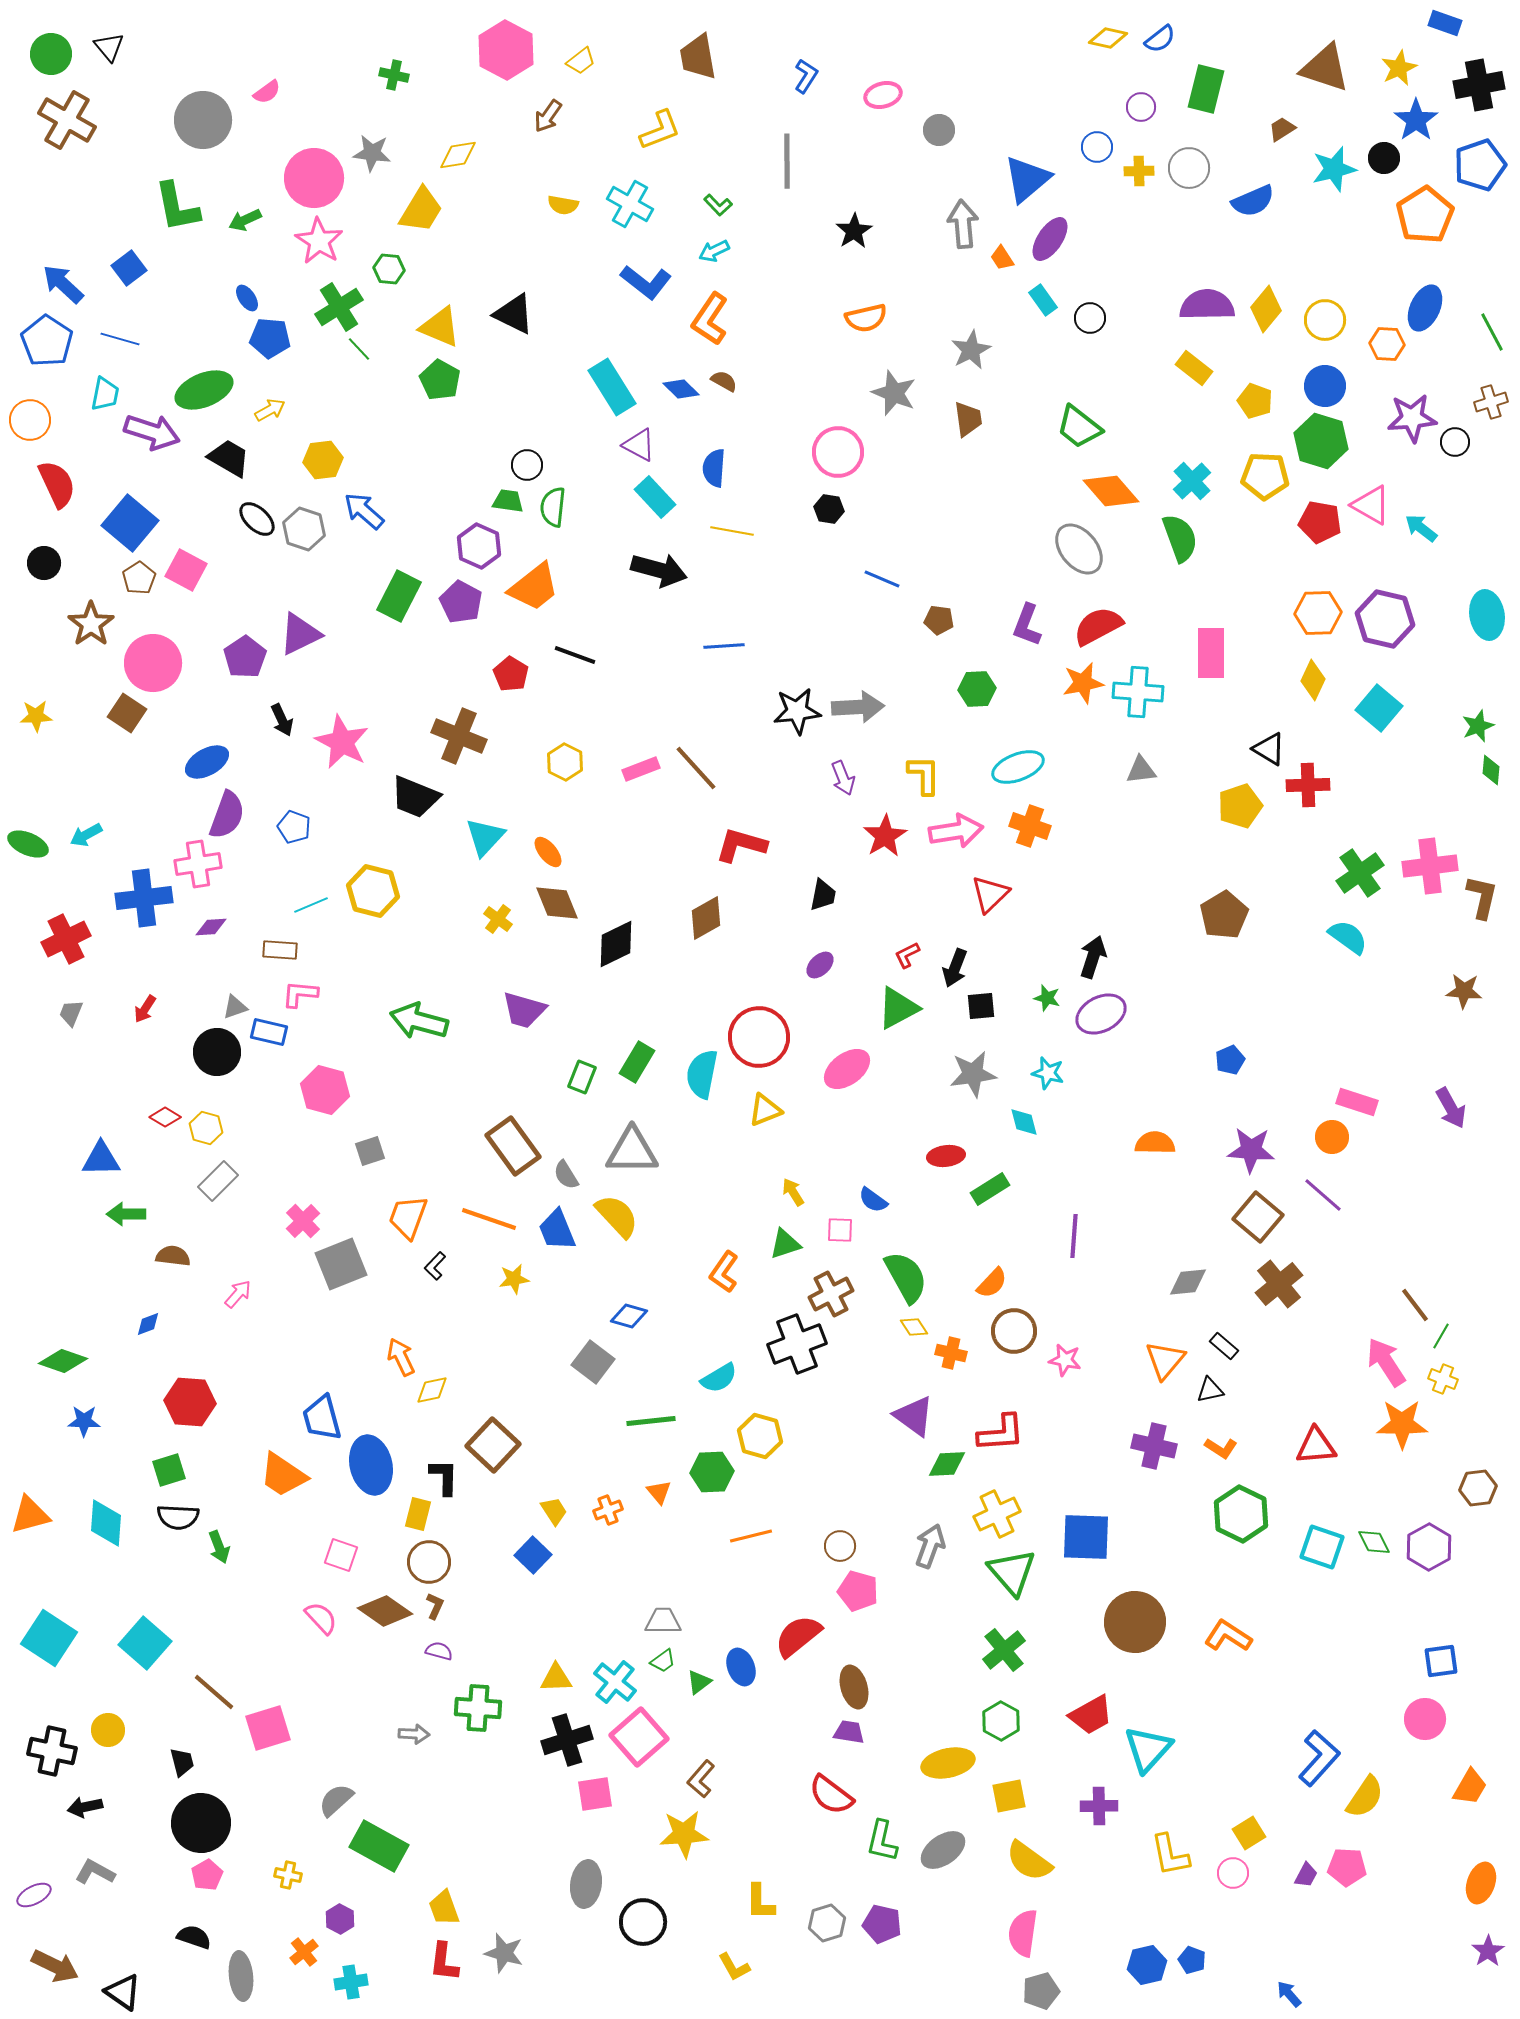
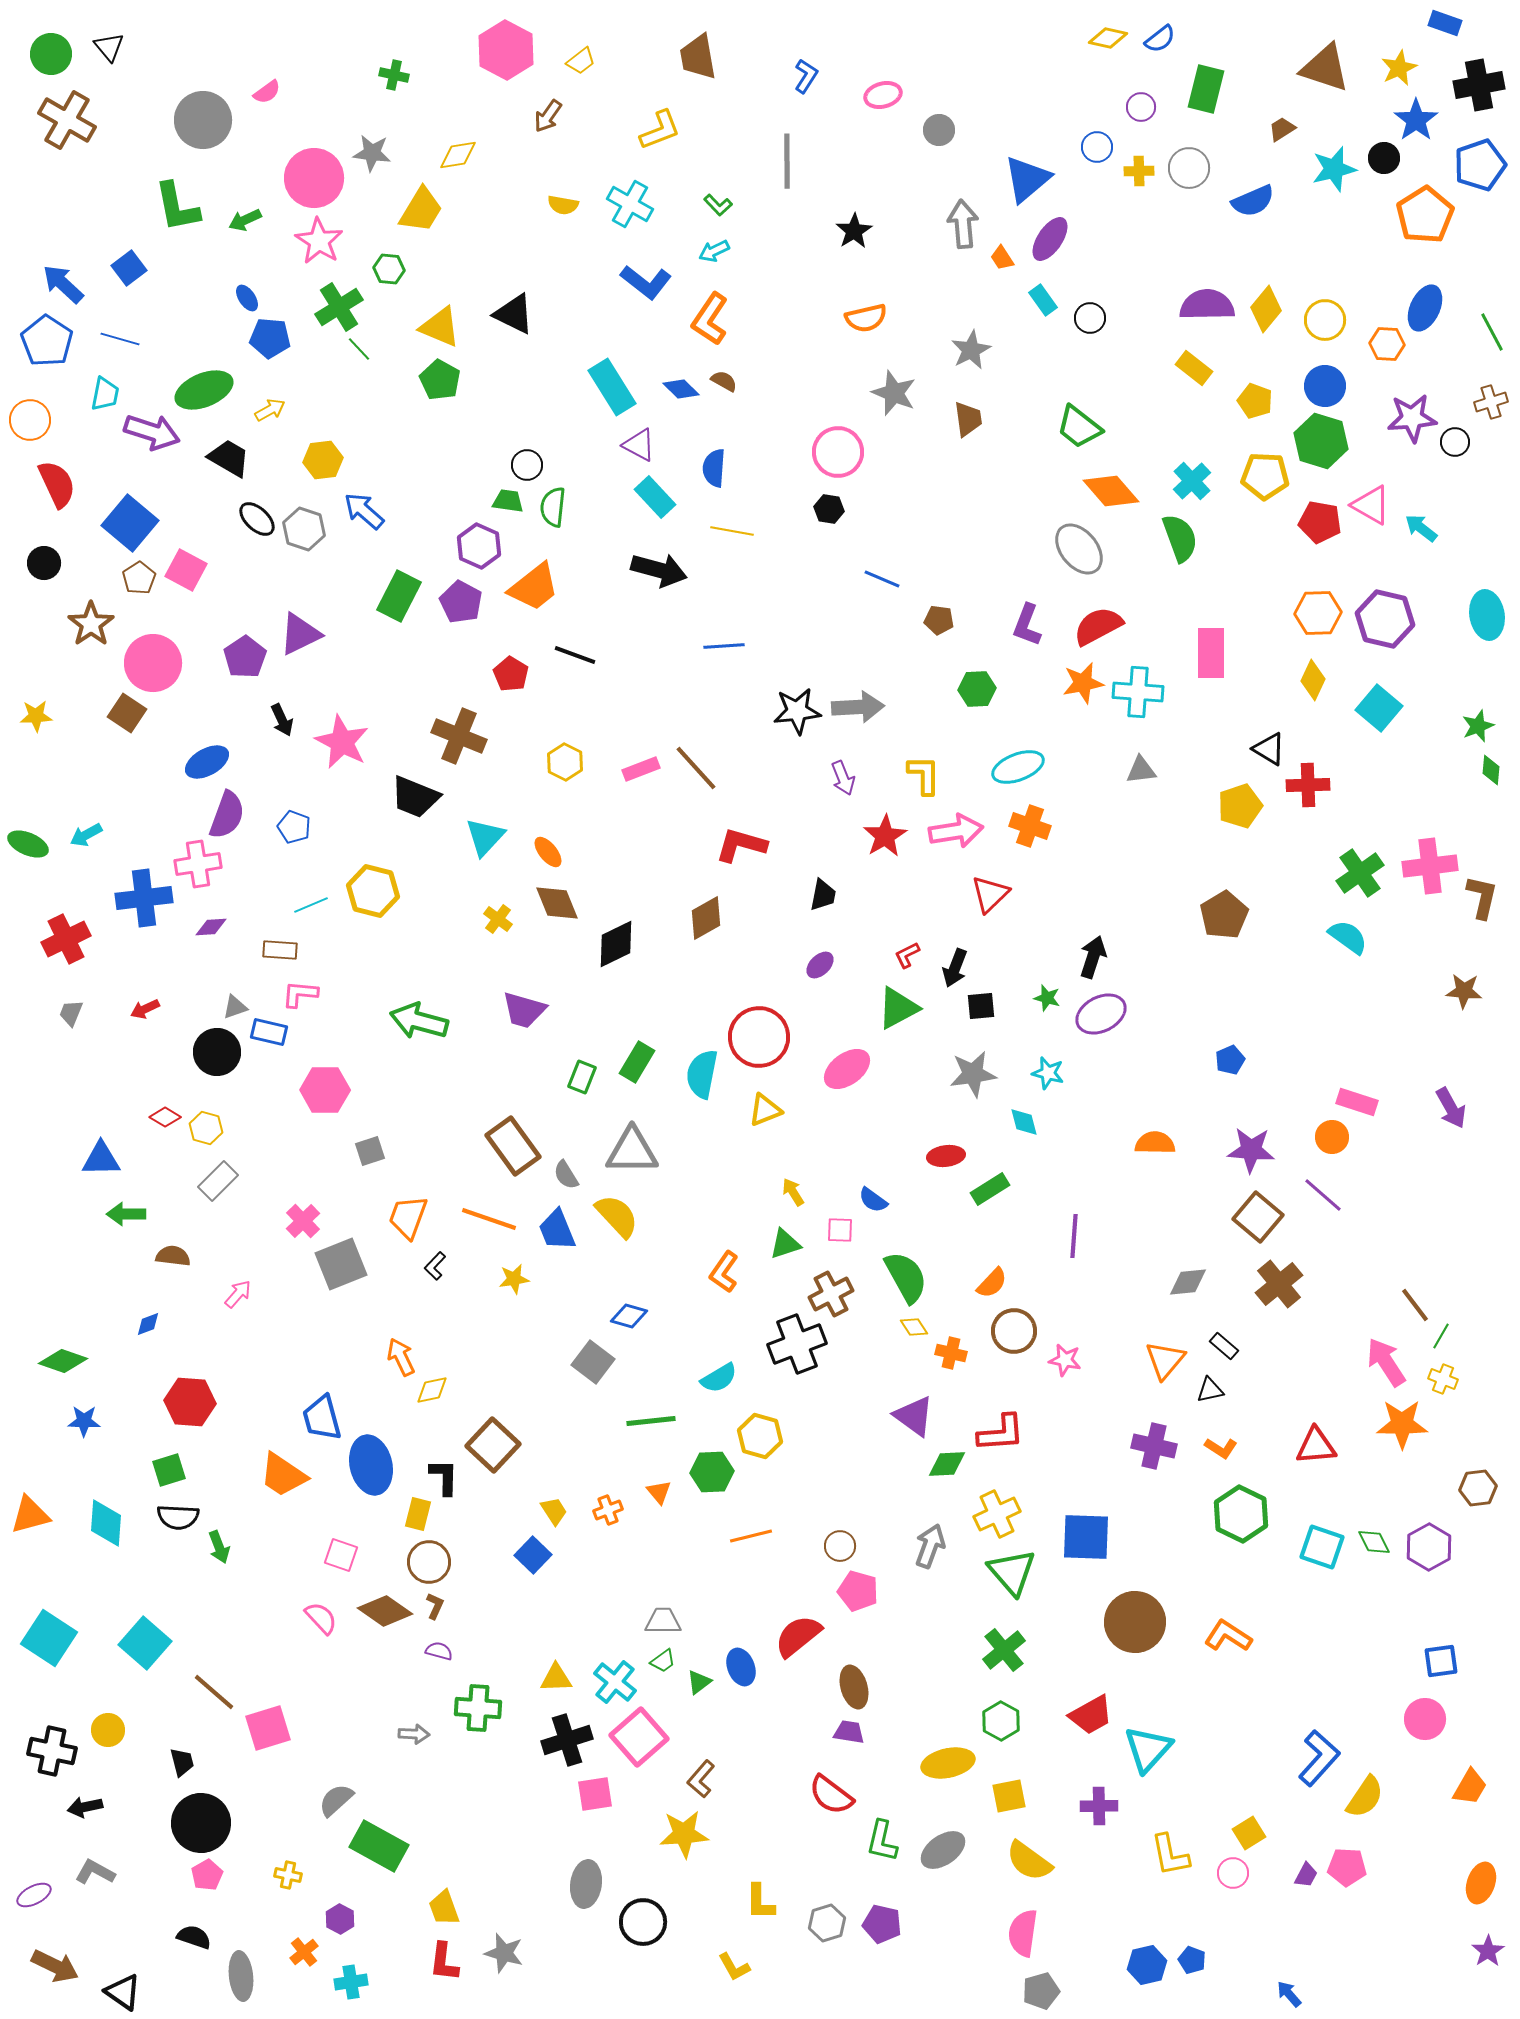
red arrow at (145, 1009): rotated 32 degrees clockwise
pink hexagon at (325, 1090): rotated 15 degrees counterclockwise
